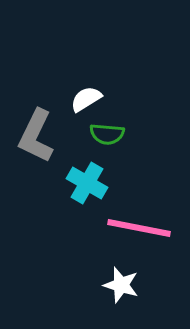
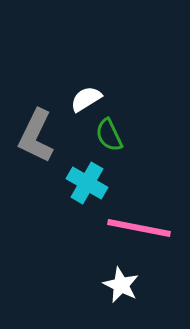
green semicircle: moved 2 px right, 1 px down; rotated 60 degrees clockwise
white star: rotated 9 degrees clockwise
